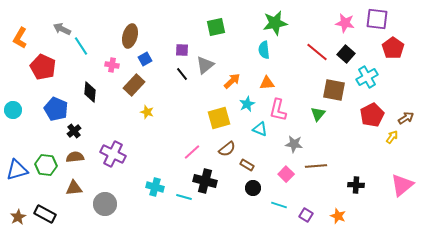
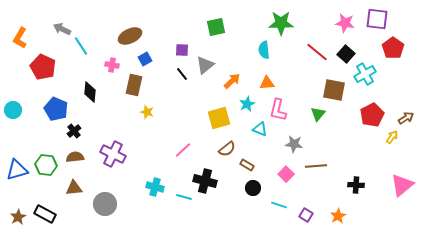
green star at (275, 23): moved 6 px right; rotated 10 degrees clockwise
brown ellipse at (130, 36): rotated 50 degrees clockwise
cyan cross at (367, 77): moved 2 px left, 3 px up
brown rectangle at (134, 85): rotated 30 degrees counterclockwise
pink line at (192, 152): moved 9 px left, 2 px up
orange star at (338, 216): rotated 21 degrees clockwise
